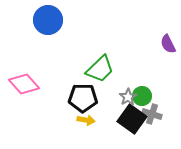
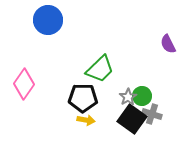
pink diamond: rotated 76 degrees clockwise
